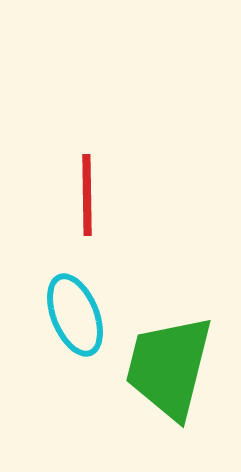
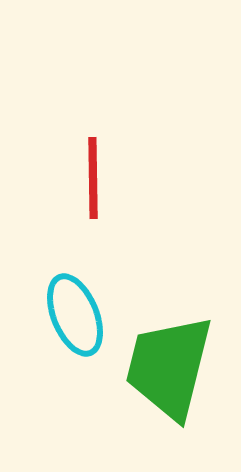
red line: moved 6 px right, 17 px up
